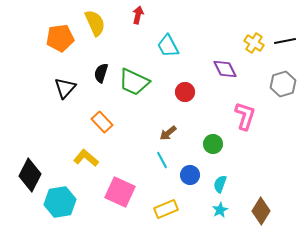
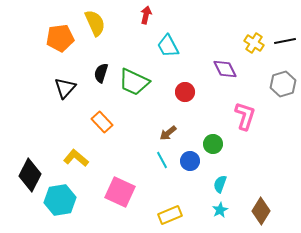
red arrow: moved 8 px right
yellow L-shape: moved 10 px left
blue circle: moved 14 px up
cyan hexagon: moved 2 px up
yellow rectangle: moved 4 px right, 6 px down
